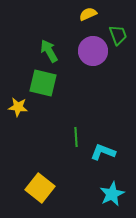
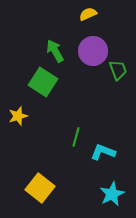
green trapezoid: moved 35 px down
green arrow: moved 6 px right
green square: moved 1 px up; rotated 20 degrees clockwise
yellow star: moved 9 px down; rotated 24 degrees counterclockwise
green line: rotated 18 degrees clockwise
